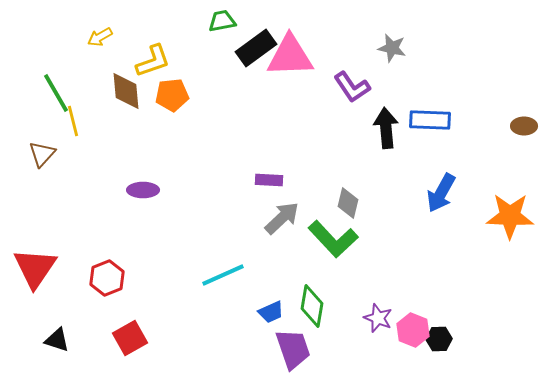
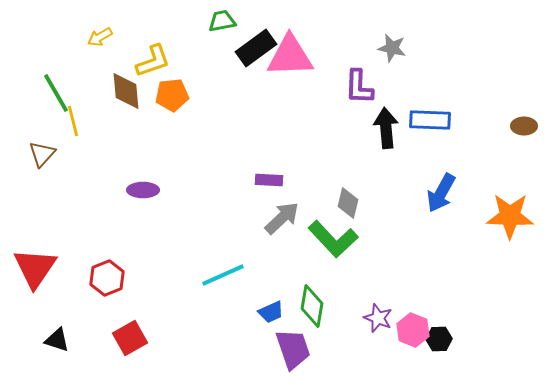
purple L-shape: moved 7 px right; rotated 36 degrees clockwise
